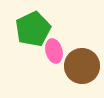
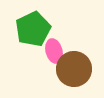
brown circle: moved 8 px left, 3 px down
